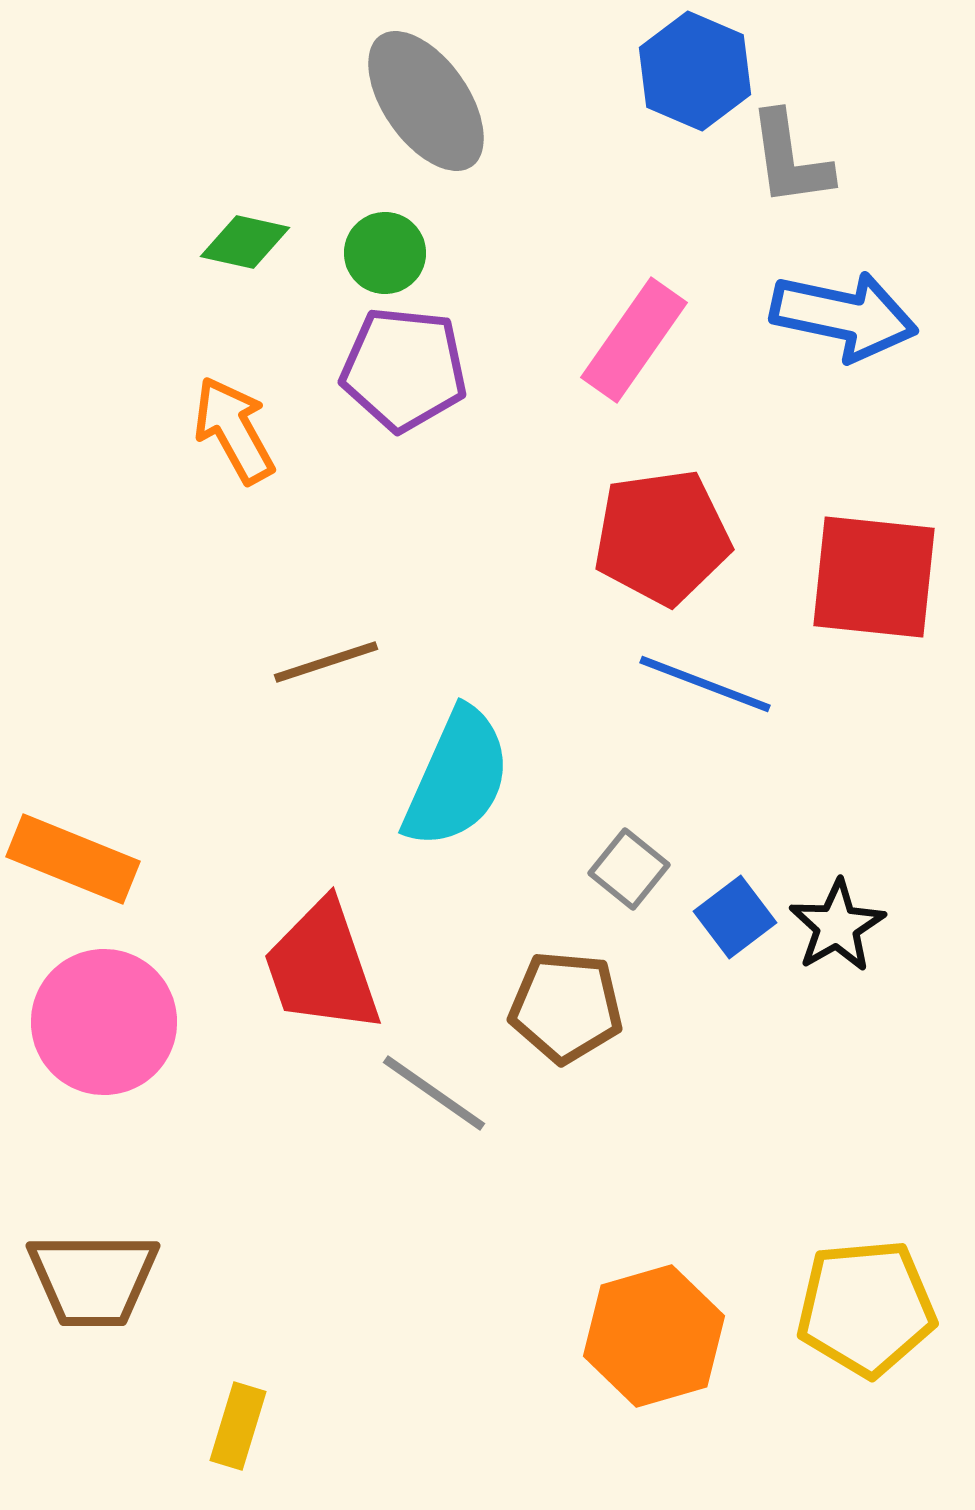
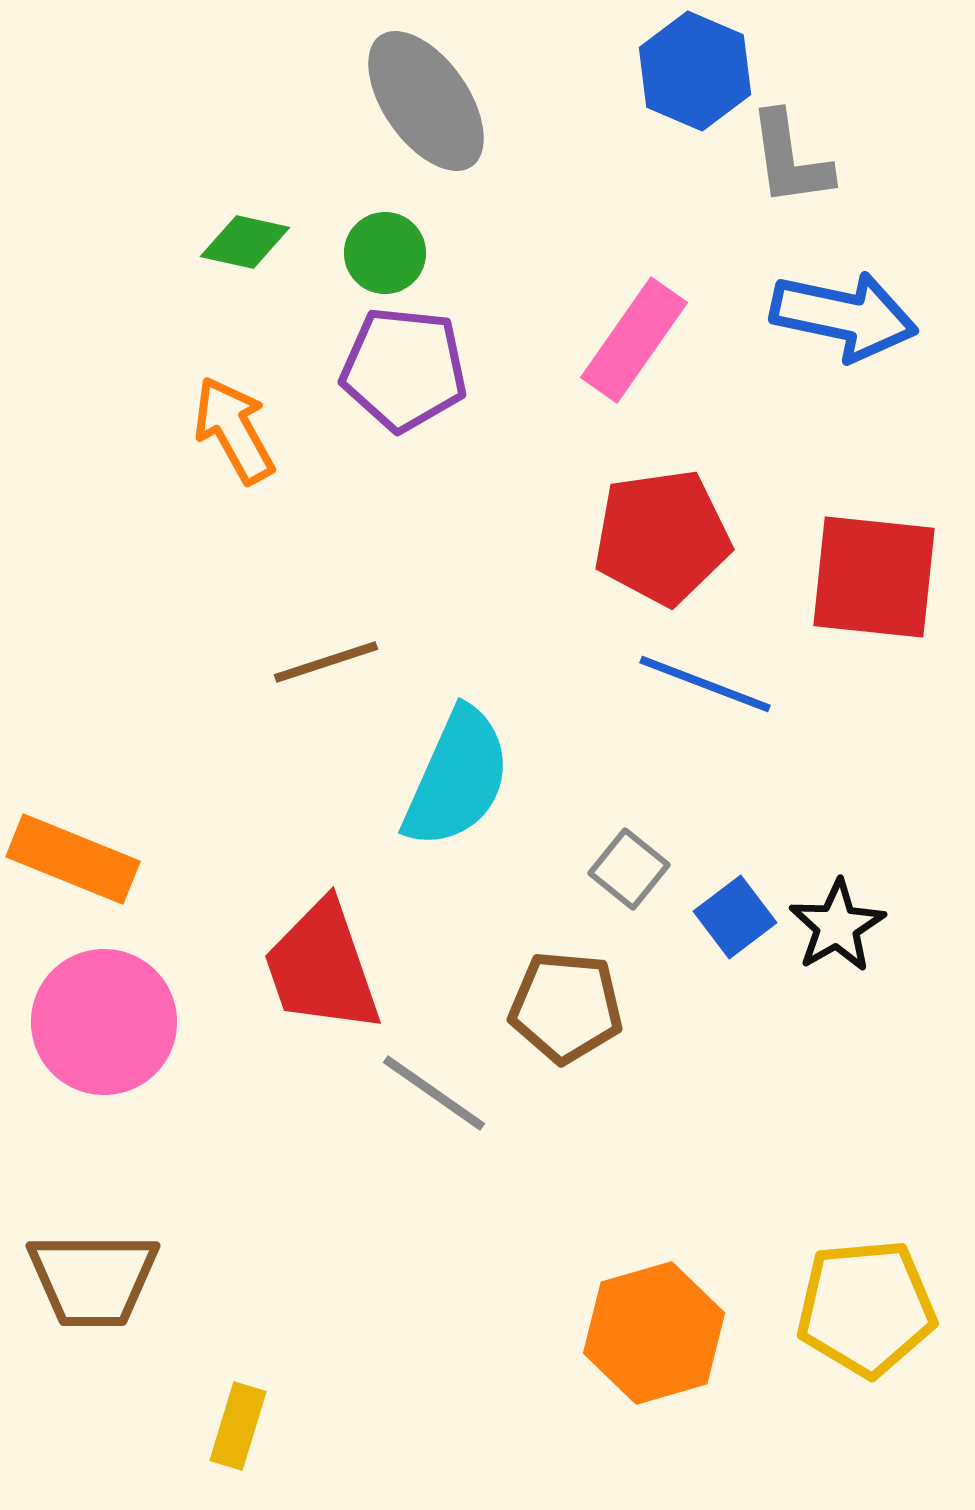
orange hexagon: moved 3 px up
